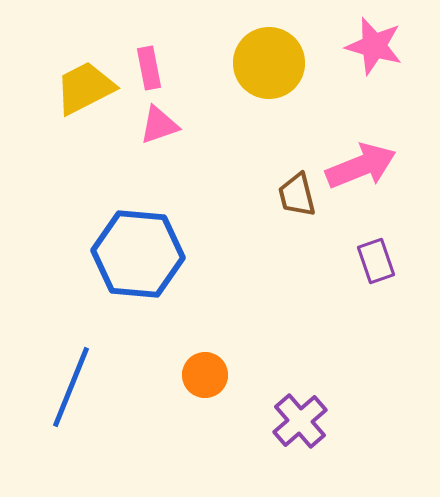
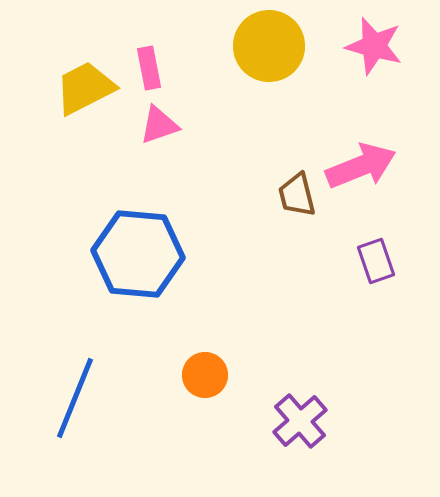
yellow circle: moved 17 px up
blue line: moved 4 px right, 11 px down
